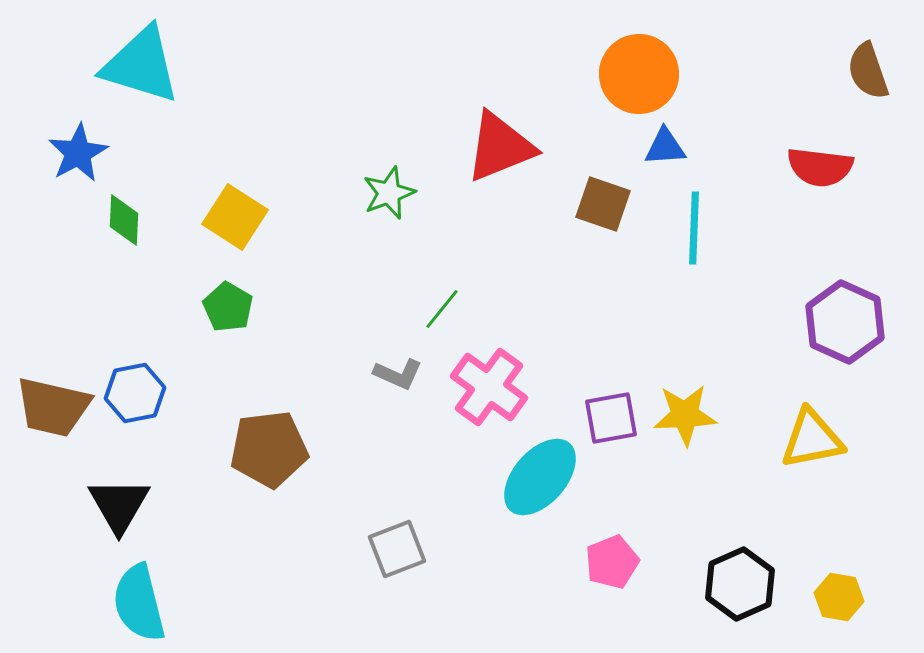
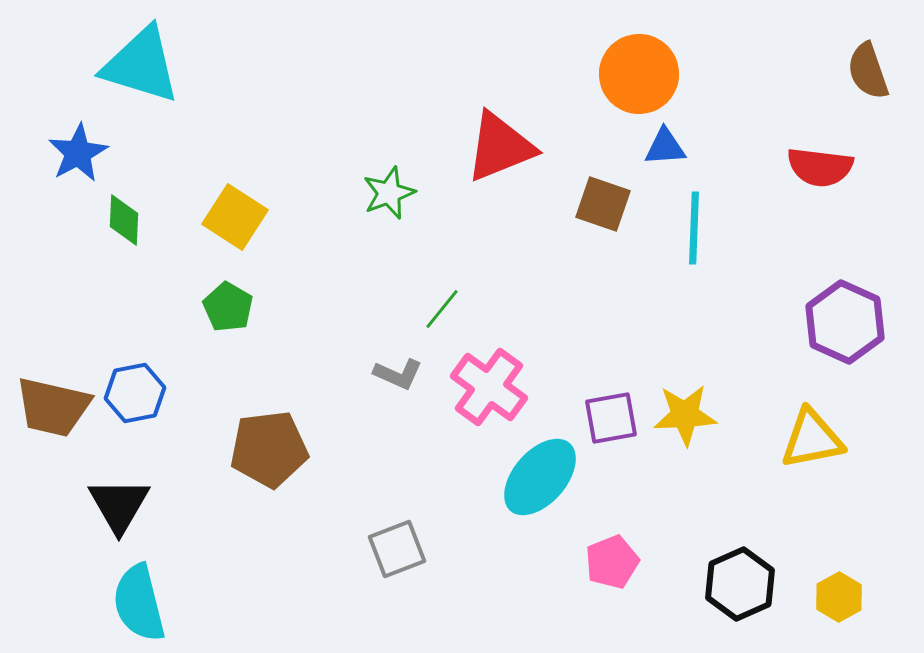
yellow hexagon: rotated 21 degrees clockwise
